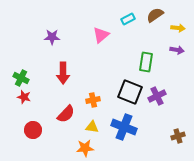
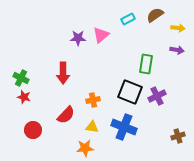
purple star: moved 26 px right, 1 px down
green rectangle: moved 2 px down
red semicircle: moved 1 px down
